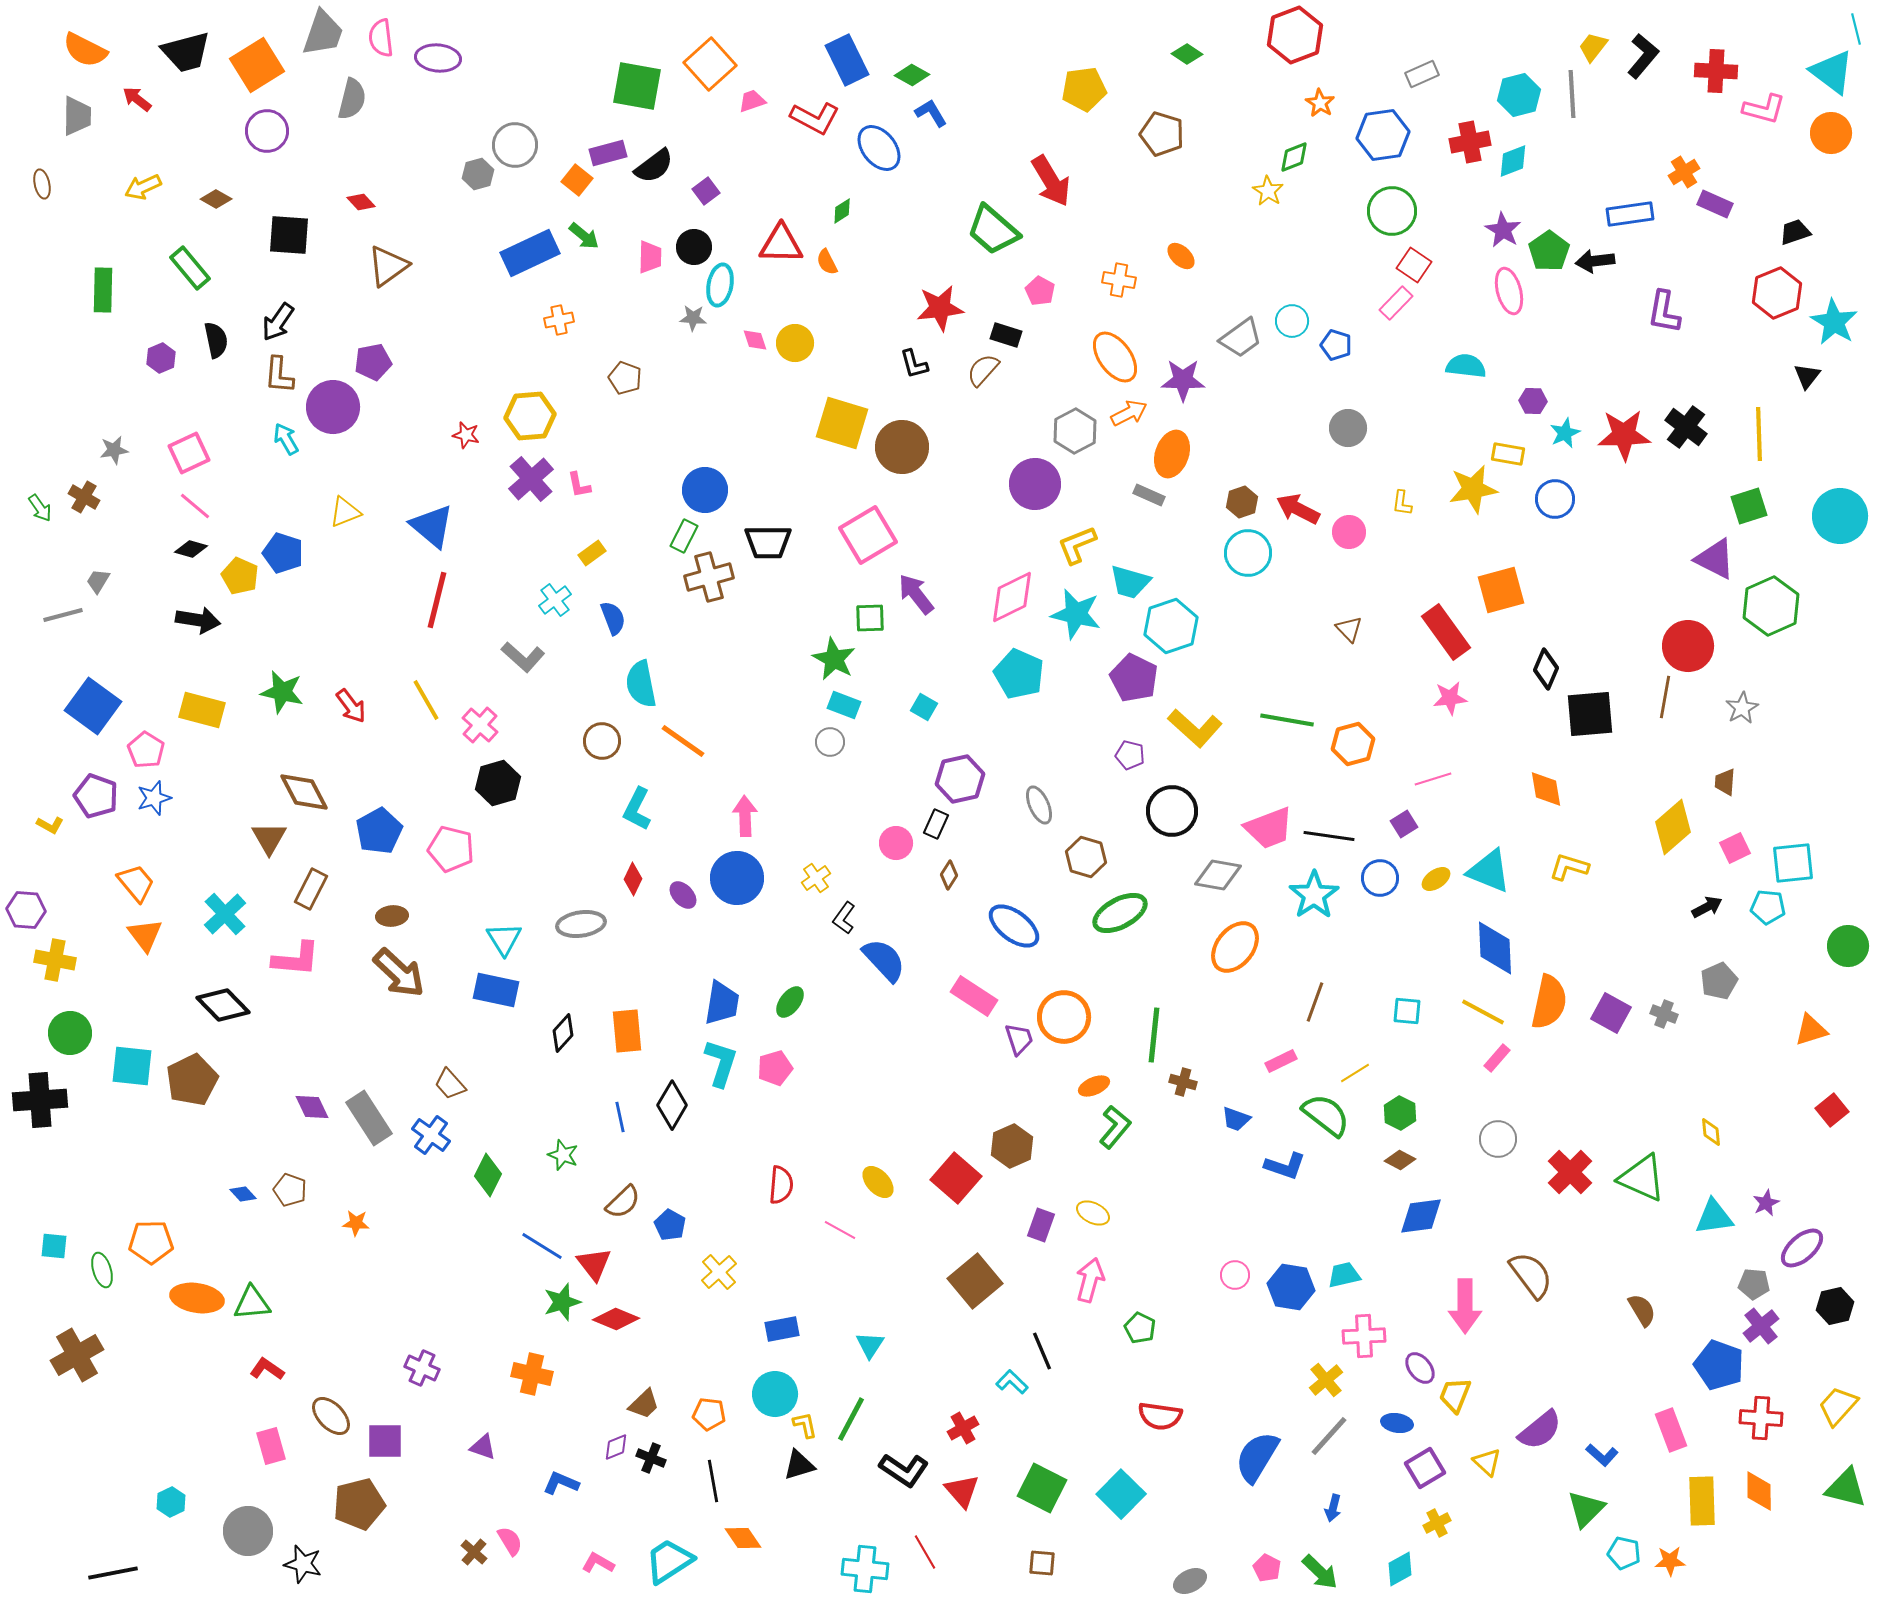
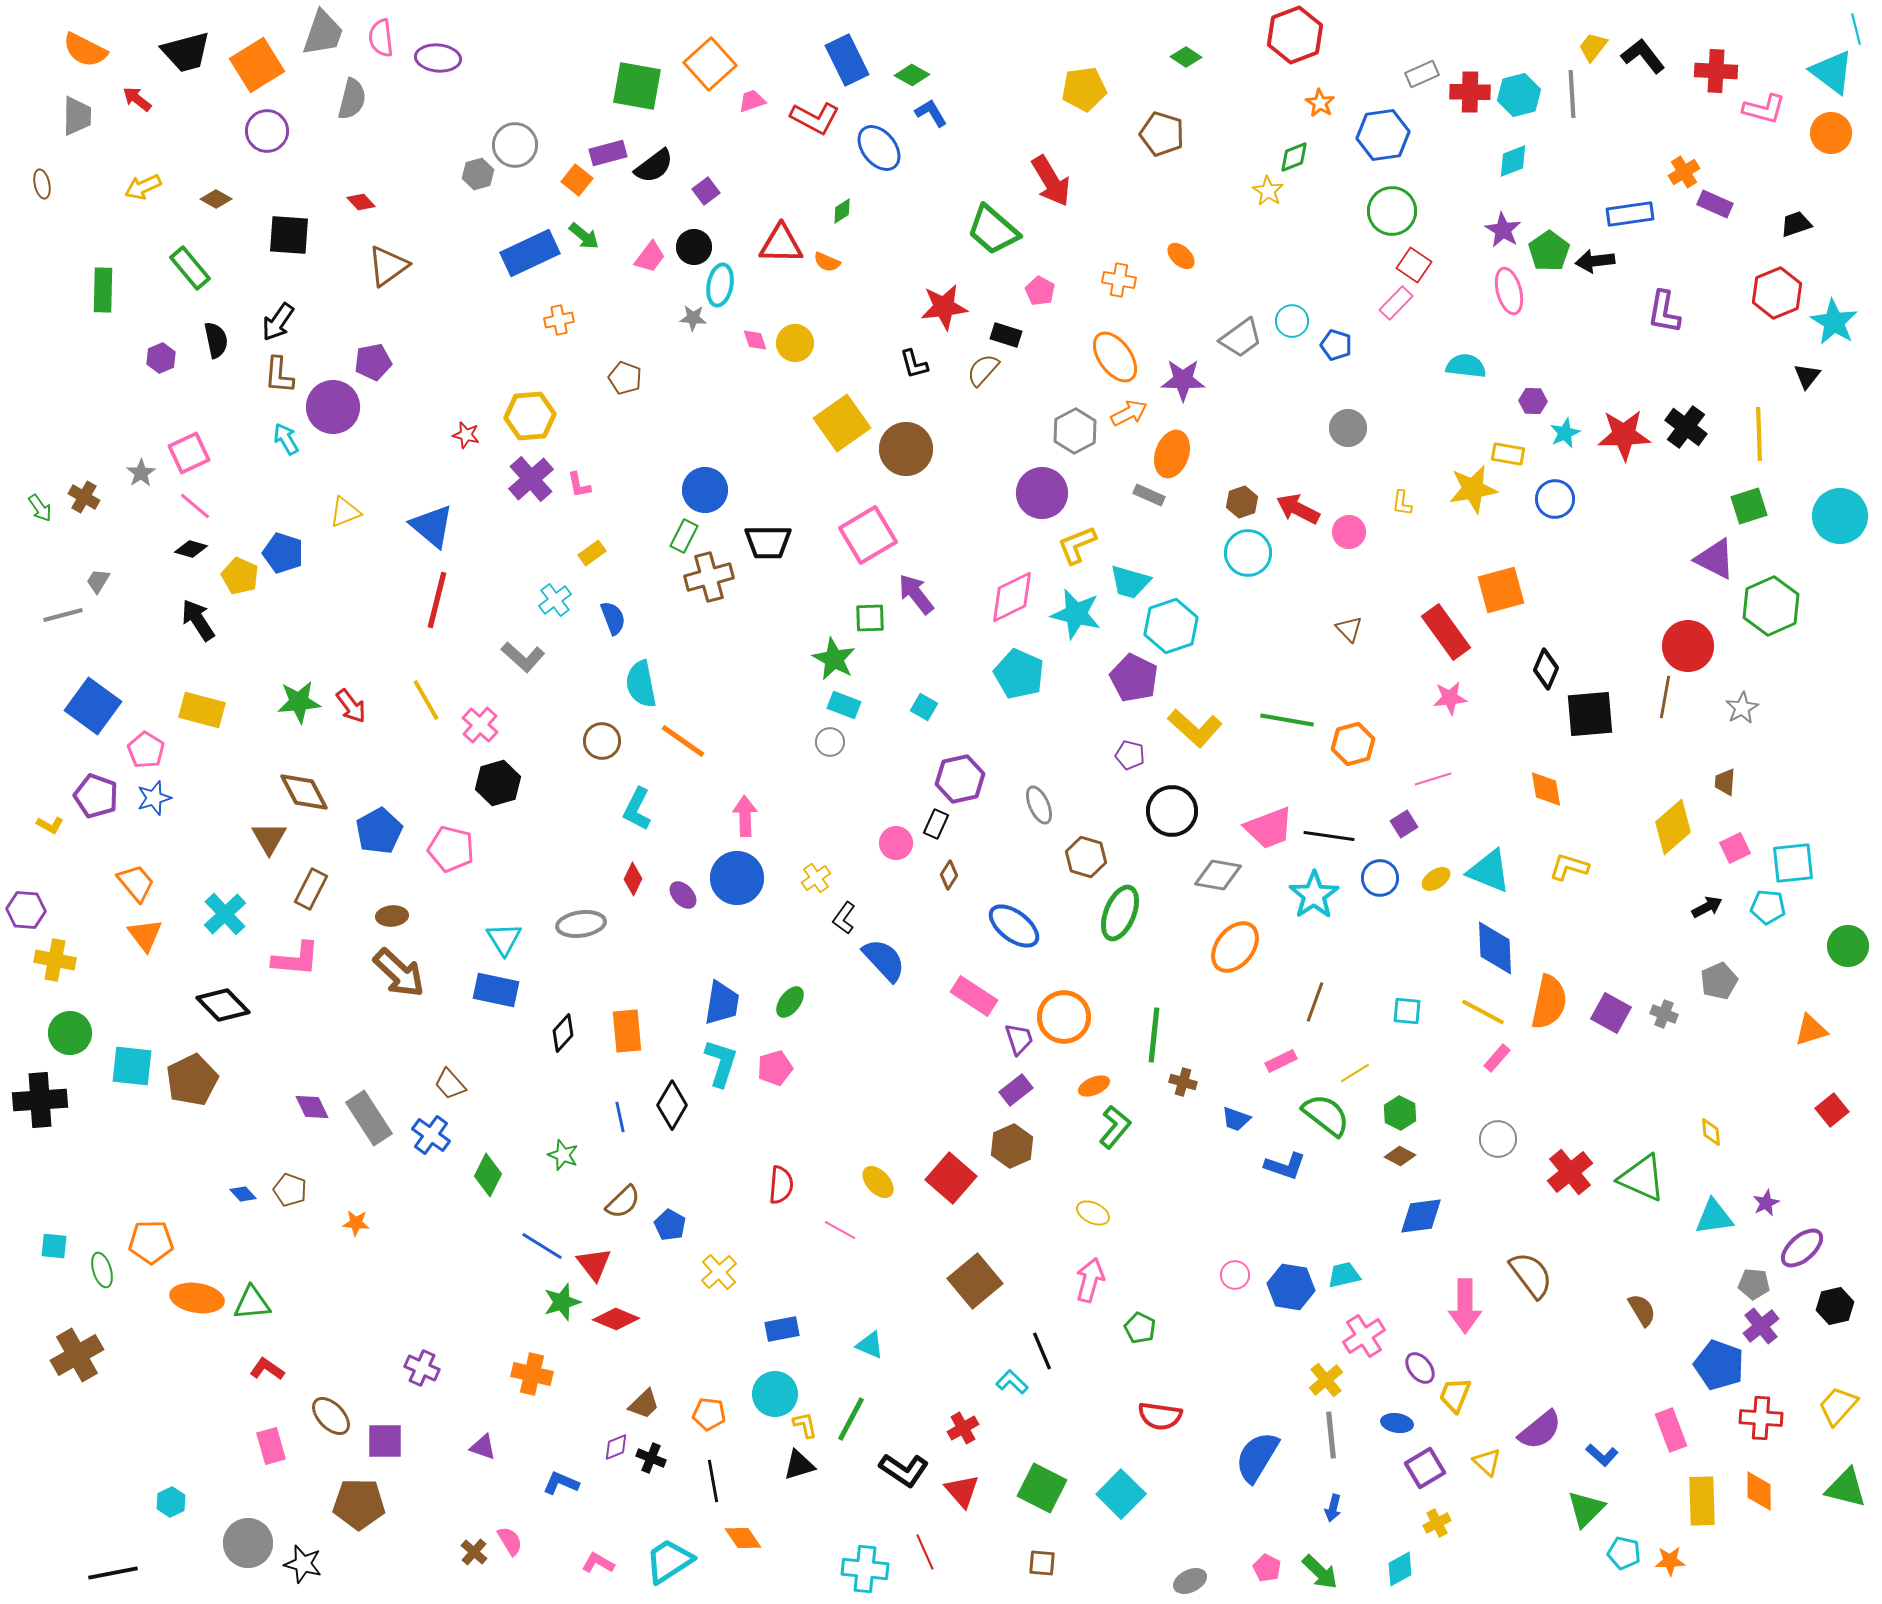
green diamond at (1187, 54): moved 1 px left, 3 px down
black L-shape at (1643, 56): rotated 78 degrees counterclockwise
red cross at (1470, 142): moved 50 px up; rotated 12 degrees clockwise
black trapezoid at (1795, 232): moved 1 px right, 8 px up
pink trapezoid at (650, 257): rotated 36 degrees clockwise
orange semicircle at (827, 262): rotated 40 degrees counterclockwise
red star at (940, 308): moved 4 px right, 1 px up
yellow square at (842, 423): rotated 38 degrees clockwise
brown circle at (902, 447): moved 4 px right, 2 px down
gray star at (114, 450): moved 27 px right, 23 px down; rotated 24 degrees counterclockwise
purple circle at (1035, 484): moved 7 px right, 9 px down
black arrow at (198, 620): rotated 132 degrees counterclockwise
green star at (282, 692): moved 17 px right, 10 px down; rotated 18 degrees counterclockwise
green ellipse at (1120, 913): rotated 40 degrees counterclockwise
brown diamond at (1400, 1160): moved 4 px up
red cross at (1570, 1172): rotated 6 degrees clockwise
red square at (956, 1178): moved 5 px left
purple rectangle at (1041, 1225): moved 25 px left, 135 px up; rotated 32 degrees clockwise
pink cross at (1364, 1336): rotated 30 degrees counterclockwise
cyan triangle at (870, 1345): rotated 40 degrees counterclockwise
gray line at (1329, 1436): moved 2 px right, 1 px up; rotated 48 degrees counterclockwise
brown pentagon at (359, 1504): rotated 15 degrees clockwise
gray circle at (248, 1531): moved 12 px down
red line at (925, 1552): rotated 6 degrees clockwise
